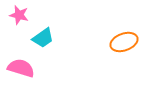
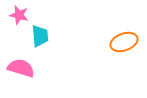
cyan trapezoid: moved 3 px left, 2 px up; rotated 60 degrees counterclockwise
